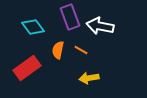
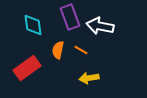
cyan diamond: moved 2 px up; rotated 30 degrees clockwise
